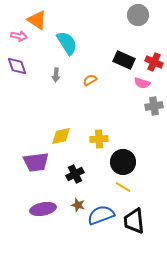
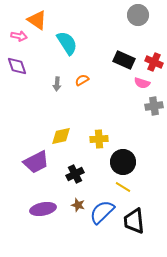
gray arrow: moved 1 px right, 9 px down
orange semicircle: moved 8 px left
purple trapezoid: rotated 20 degrees counterclockwise
blue semicircle: moved 1 px right, 3 px up; rotated 24 degrees counterclockwise
